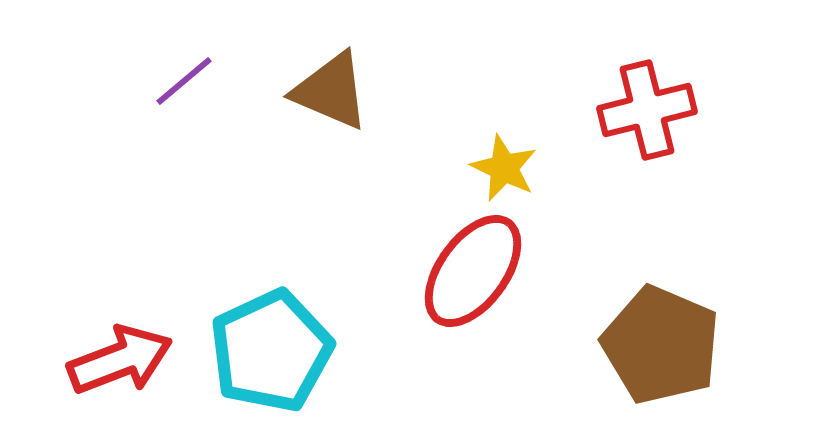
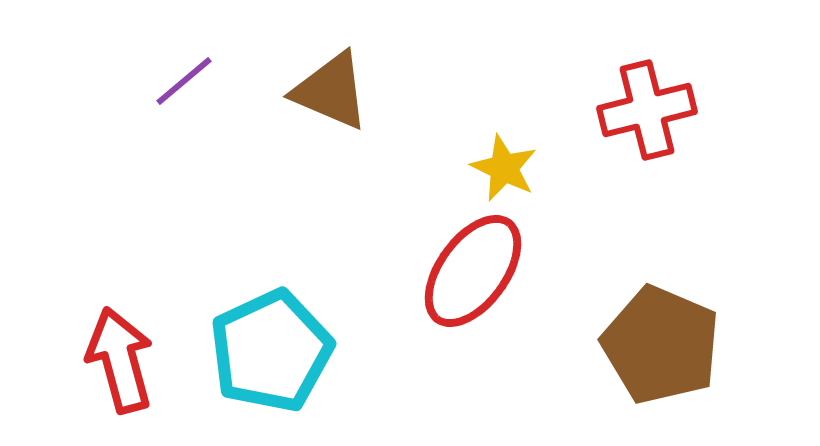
red arrow: rotated 84 degrees counterclockwise
